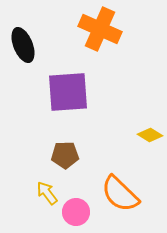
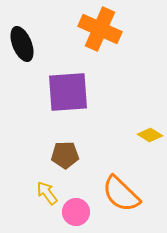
black ellipse: moved 1 px left, 1 px up
orange semicircle: moved 1 px right
